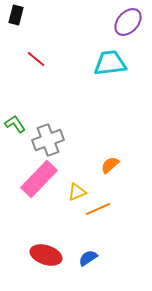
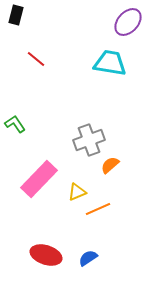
cyan trapezoid: rotated 16 degrees clockwise
gray cross: moved 41 px right
